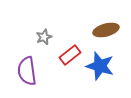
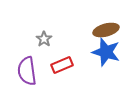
gray star: moved 2 px down; rotated 14 degrees counterclockwise
red rectangle: moved 8 px left, 10 px down; rotated 15 degrees clockwise
blue star: moved 6 px right, 14 px up
